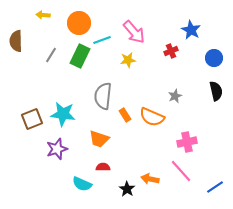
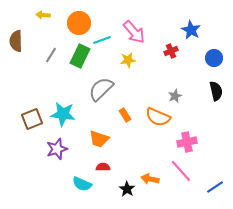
gray semicircle: moved 2 px left, 7 px up; rotated 40 degrees clockwise
orange semicircle: moved 6 px right
